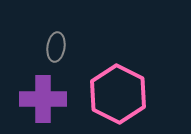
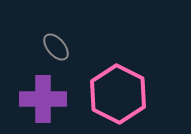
gray ellipse: rotated 48 degrees counterclockwise
